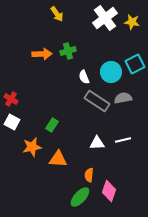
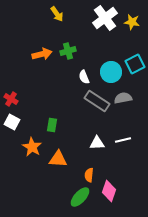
orange arrow: rotated 12 degrees counterclockwise
green rectangle: rotated 24 degrees counterclockwise
orange star: rotated 30 degrees counterclockwise
